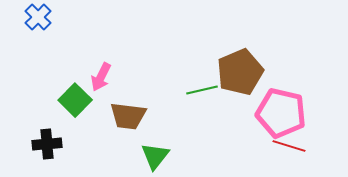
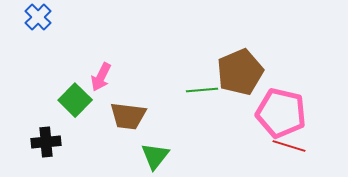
green line: rotated 8 degrees clockwise
black cross: moved 1 px left, 2 px up
